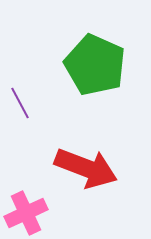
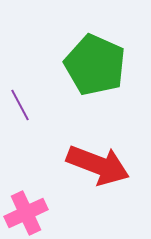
purple line: moved 2 px down
red arrow: moved 12 px right, 3 px up
